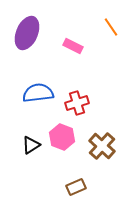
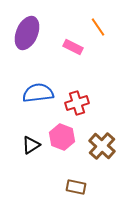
orange line: moved 13 px left
pink rectangle: moved 1 px down
brown rectangle: rotated 36 degrees clockwise
